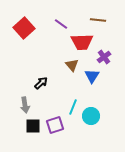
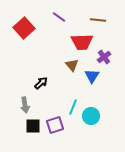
purple line: moved 2 px left, 7 px up
